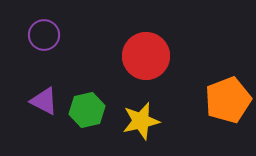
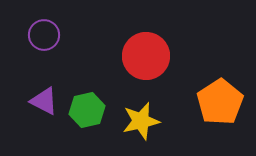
orange pentagon: moved 8 px left, 2 px down; rotated 12 degrees counterclockwise
